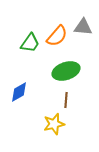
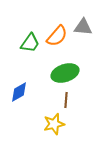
green ellipse: moved 1 px left, 2 px down
